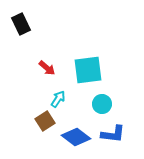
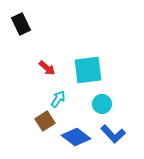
blue L-shape: rotated 40 degrees clockwise
